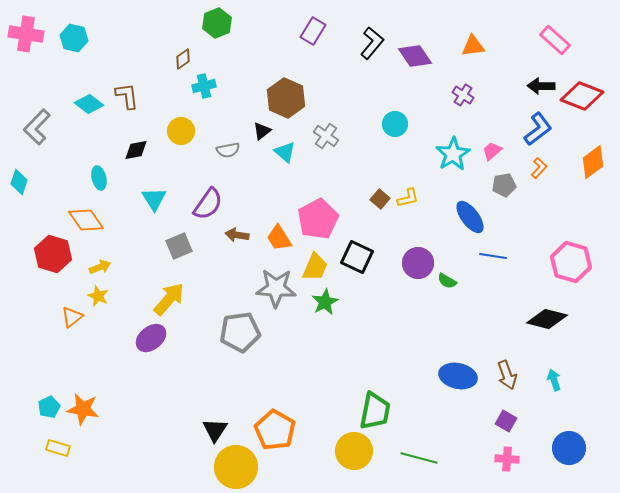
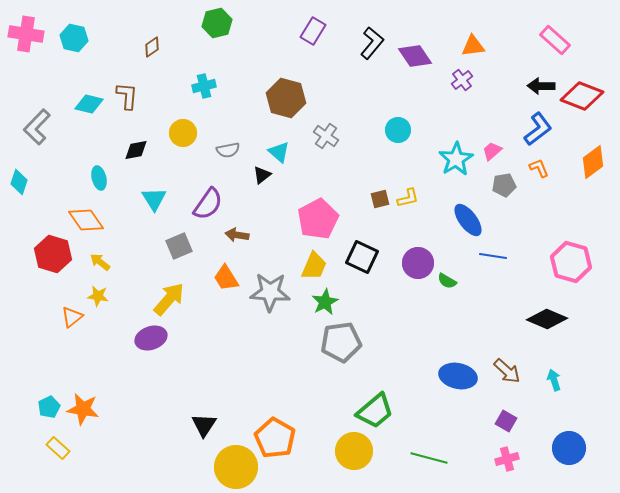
green hexagon at (217, 23): rotated 8 degrees clockwise
brown diamond at (183, 59): moved 31 px left, 12 px up
purple cross at (463, 95): moved 1 px left, 15 px up; rotated 20 degrees clockwise
brown L-shape at (127, 96): rotated 12 degrees clockwise
brown hexagon at (286, 98): rotated 9 degrees counterclockwise
cyan diamond at (89, 104): rotated 24 degrees counterclockwise
cyan circle at (395, 124): moved 3 px right, 6 px down
yellow circle at (181, 131): moved 2 px right, 2 px down
black triangle at (262, 131): moved 44 px down
cyan triangle at (285, 152): moved 6 px left
cyan star at (453, 154): moved 3 px right, 5 px down
orange L-shape at (539, 168): rotated 65 degrees counterclockwise
brown square at (380, 199): rotated 36 degrees clockwise
blue ellipse at (470, 217): moved 2 px left, 3 px down
orange trapezoid at (279, 238): moved 53 px left, 40 px down
black square at (357, 257): moved 5 px right
yellow arrow at (100, 267): moved 5 px up; rotated 120 degrees counterclockwise
yellow trapezoid at (315, 267): moved 1 px left, 1 px up
gray star at (276, 288): moved 6 px left, 4 px down
yellow star at (98, 296): rotated 15 degrees counterclockwise
black diamond at (547, 319): rotated 9 degrees clockwise
gray pentagon at (240, 332): moved 101 px right, 10 px down
purple ellipse at (151, 338): rotated 20 degrees clockwise
brown arrow at (507, 375): moved 4 px up; rotated 28 degrees counterclockwise
green trapezoid at (375, 411): rotated 39 degrees clockwise
black triangle at (215, 430): moved 11 px left, 5 px up
orange pentagon at (275, 430): moved 8 px down
yellow rectangle at (58, 448): rotated 25 degrees clockwise
green line at (419, 458): moved 10 px right
pink cross at (507, 459): rotated 20 degrees counterclockwise
